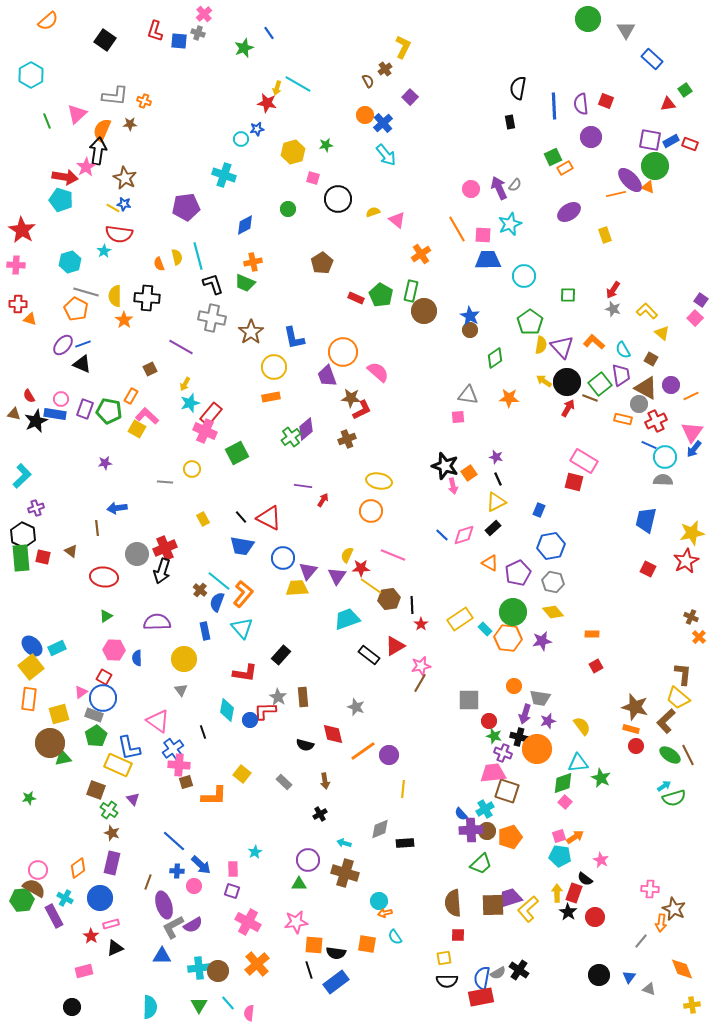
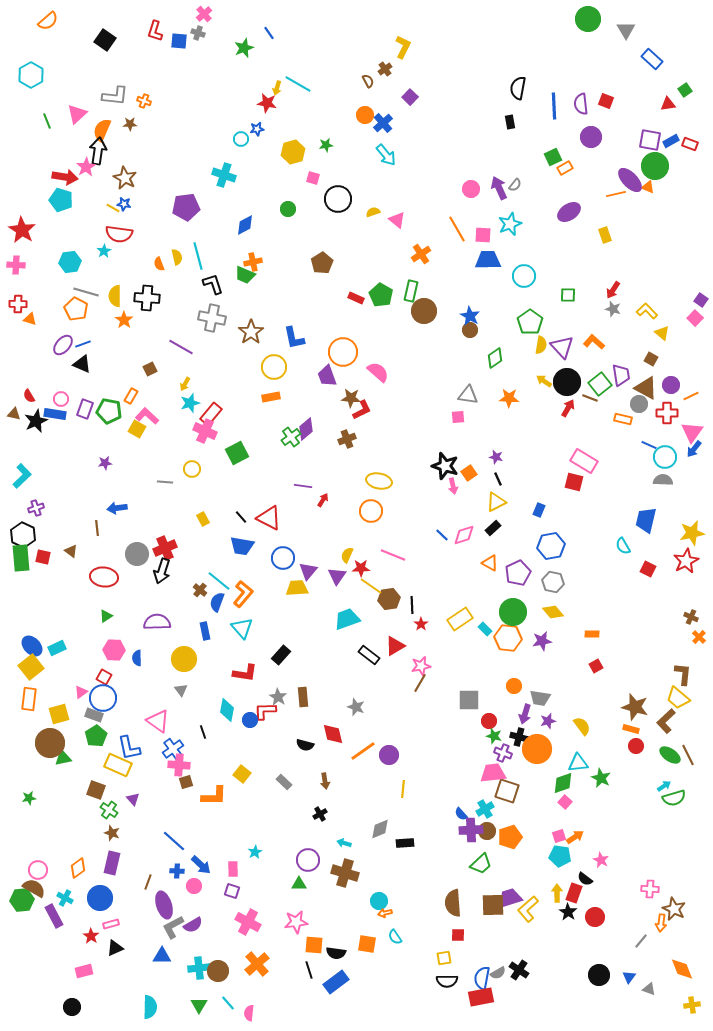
cyan hexagon at (70, 262): rotated 10 degrees clockwise
green trapezoid at (245, 283): moved 8 px up
cyan semicircle at (623, 350): moved 196 px down
red cross at (656, 421): moved 11 px right, 8 px up; rotated 25 degrees clockwise
